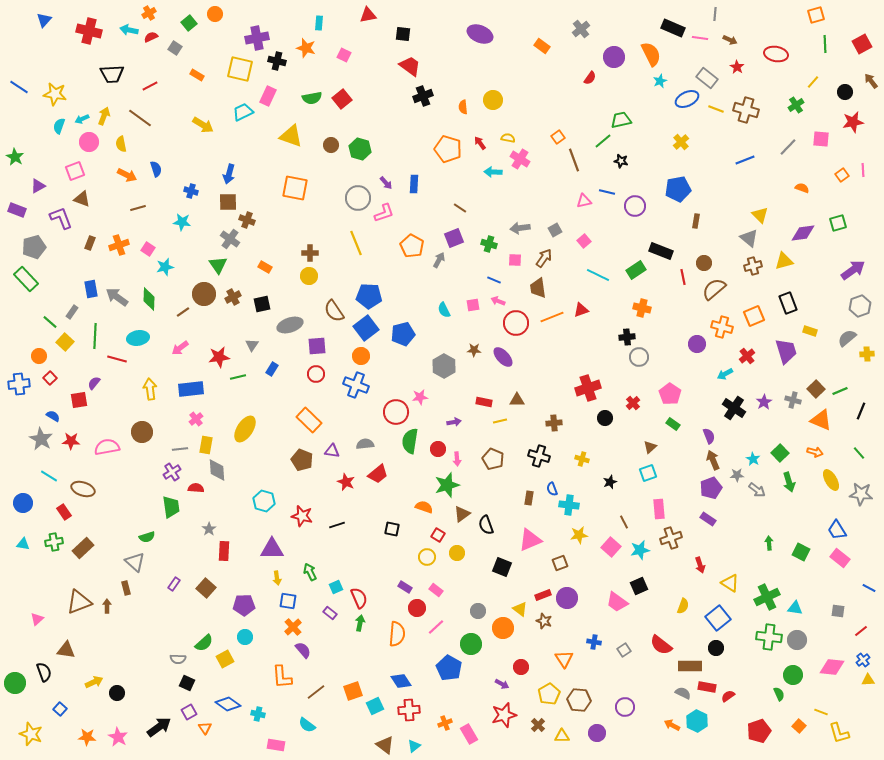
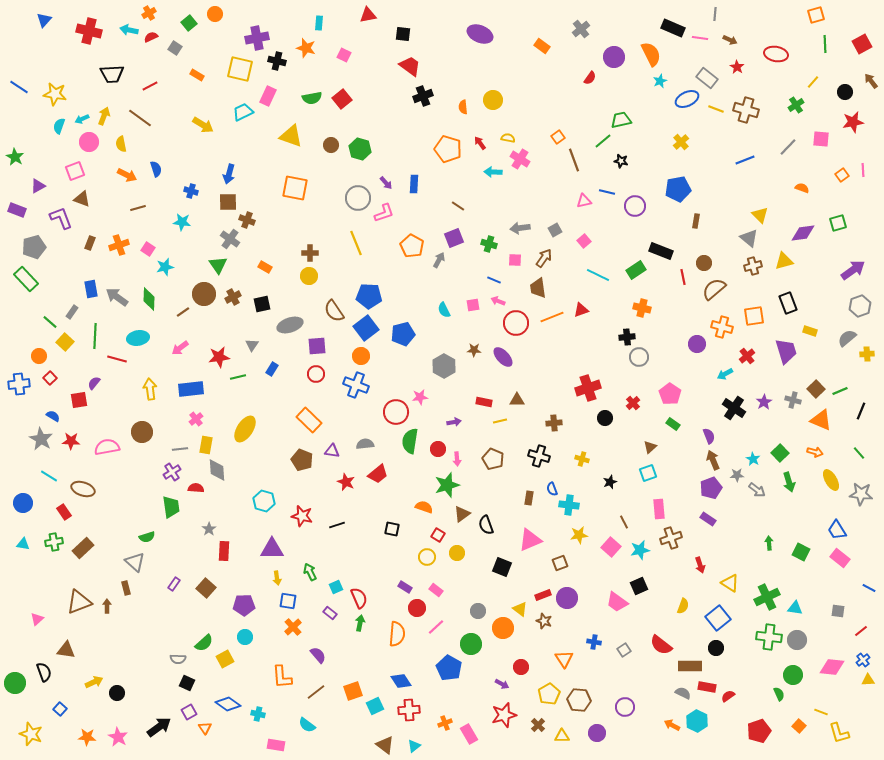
brown line at (460, 208): moved 2 px left, 2 px up
orange square at (754, 316): rotated 15 degrees clockwise
purple semicircle at (303, 650): moved 15 px right, 5 px down
